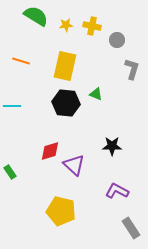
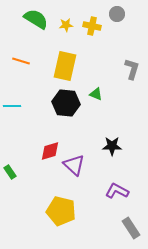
green semicircle: moved 3 px down
gray circle: moved 26 px up
